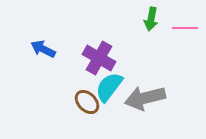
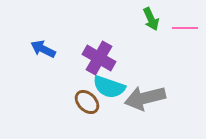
green arrow: rotated 35 degrees counterclockwise
cyan semicircle: rotated 108 degrees counterclockwise
